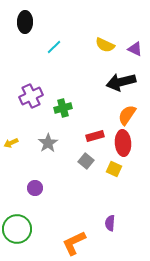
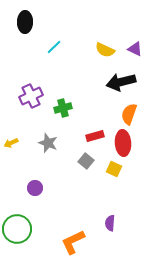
yellow semicircle: moved 5 px down
orange semicircle: moved 2 px right, 1 px up; rotated 15 degrees counterclockwise
gray star: rotated 18 degrees counterclockwise
orange L-shape: moved 1 px left, 1 px up
